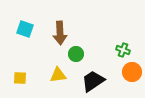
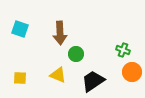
cyan square: moved 5 px left
yellow triangle: rotated 30 degrees clockwise
